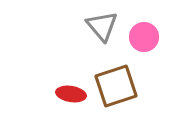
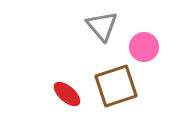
pink circle: moved 10 px down
red ellipse: moved 4 px left; rotated 32 degrees clockwise
